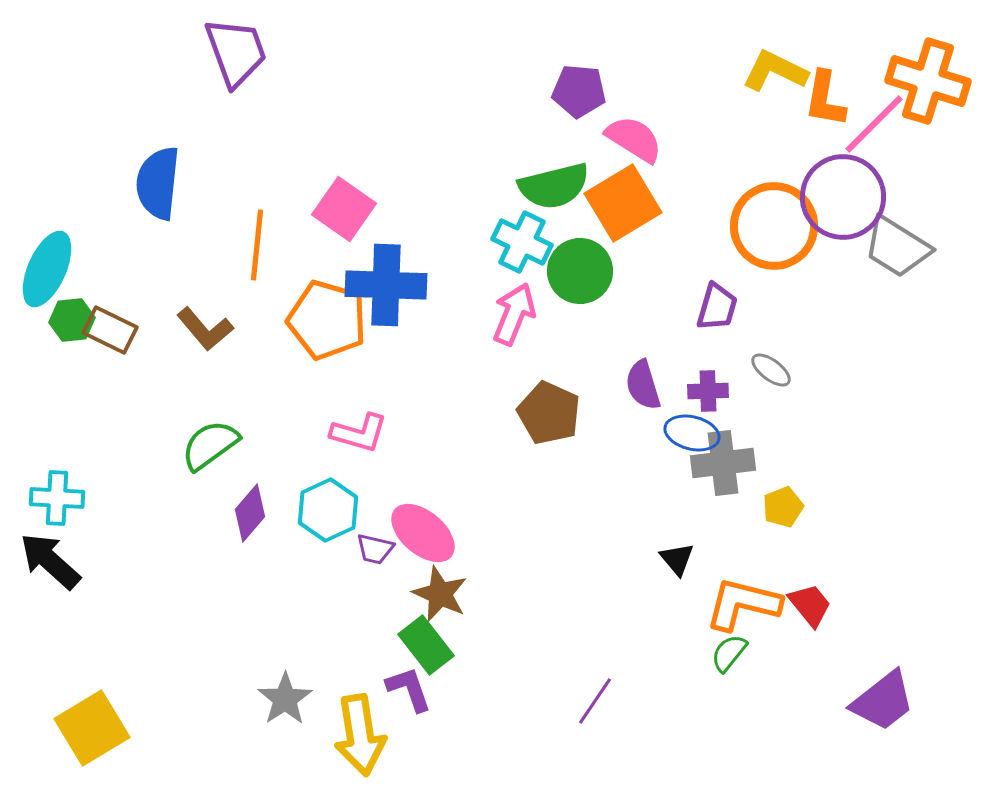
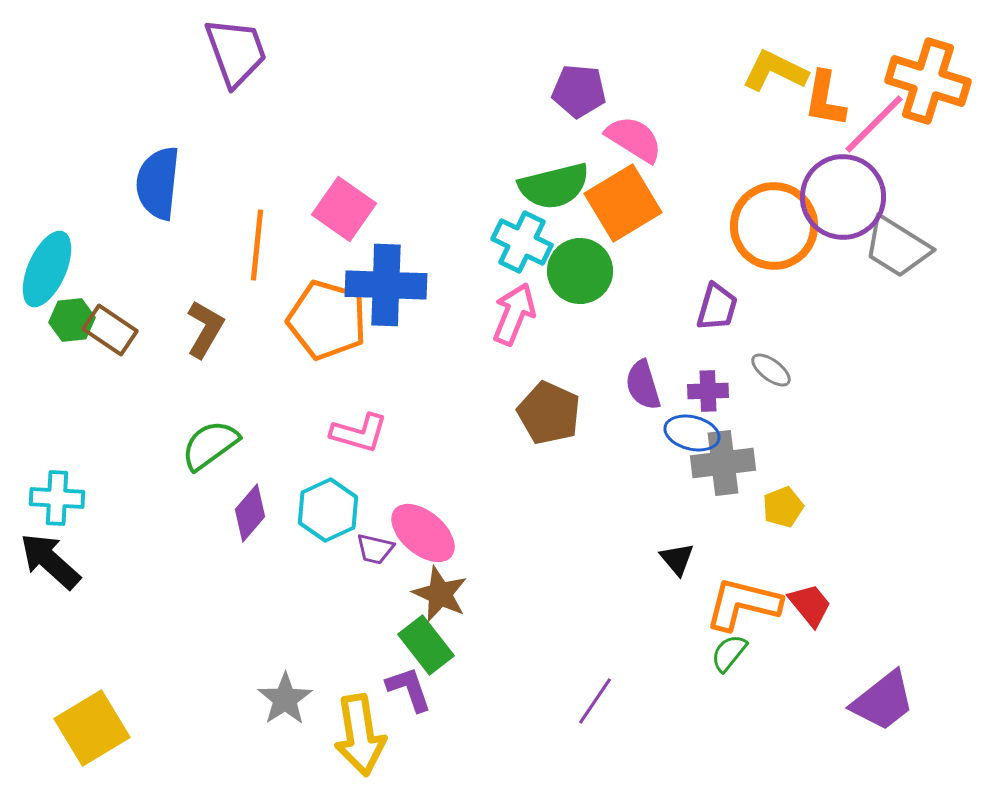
brown L-shape at (205, 329): rotated 110 degrees counterclockwise
brown rectangle at (110, 330): rotated 8 degrees clockwise
